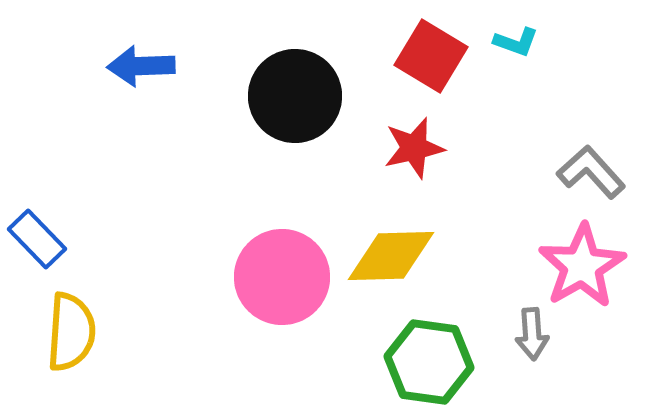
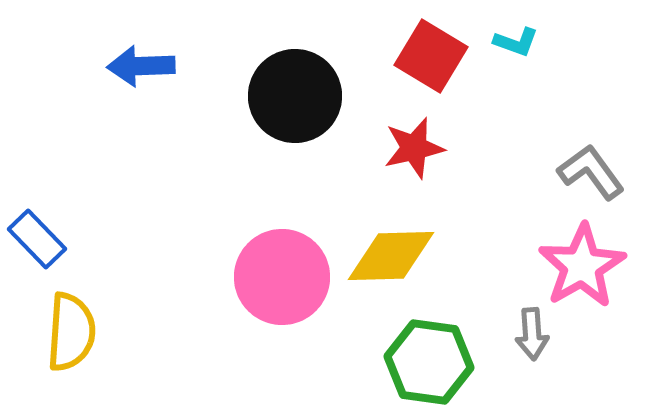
gray L-shape: rotated 6 degrees clockwise
